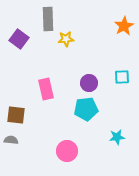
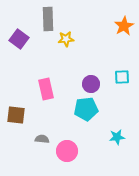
purple circle: moved 2 px right, 1 px down
gray semicircle: moved 31 px right, 1 px up
